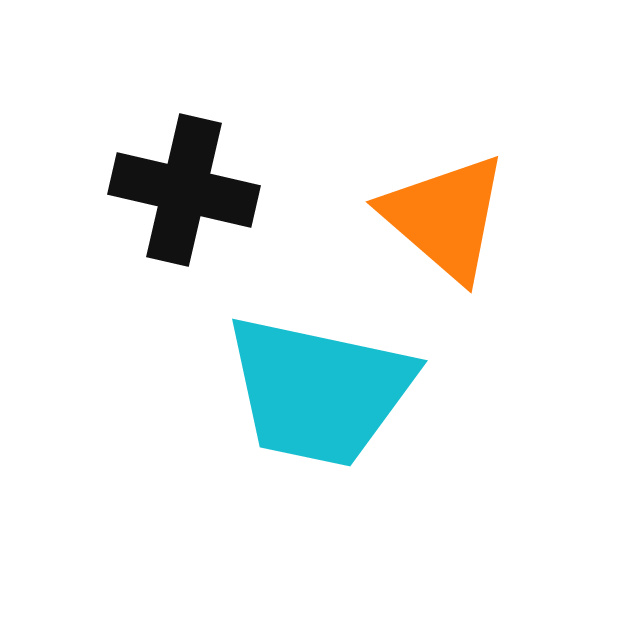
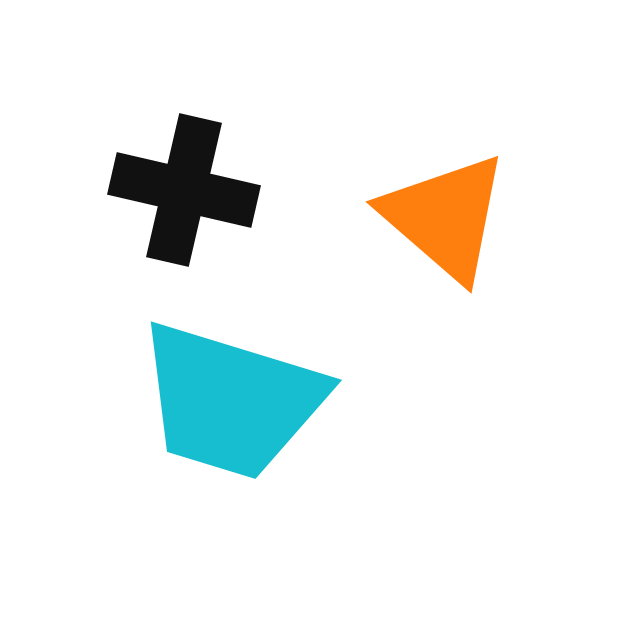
cyan trapezoid: moved 88 px left, 10 px down; rotated 5 degrees clockwise
